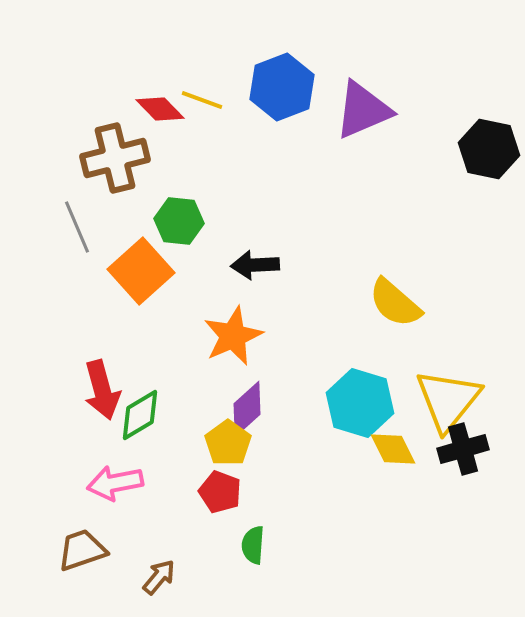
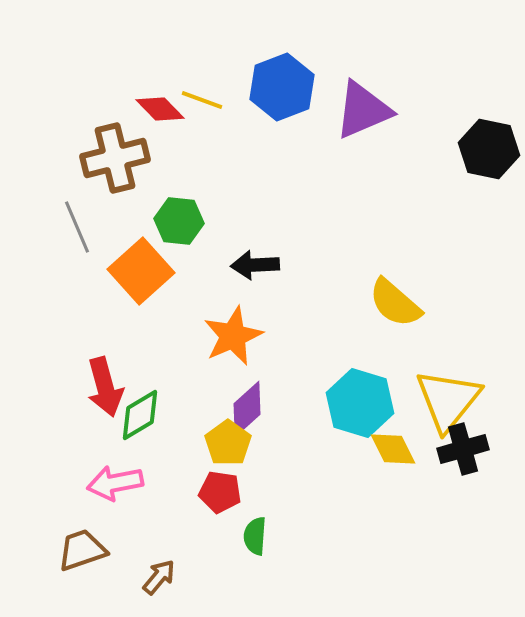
red arrow: moved 3 px right, 3 px up
red pentagon: rotated 12 degrees counterclockwise
green semicircle: moved 2 px right, 9 px up
